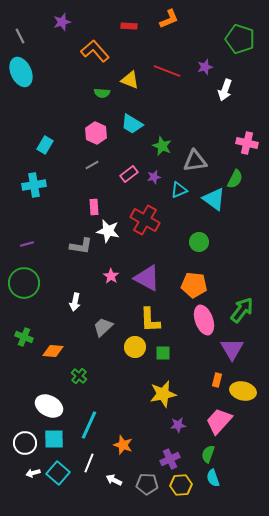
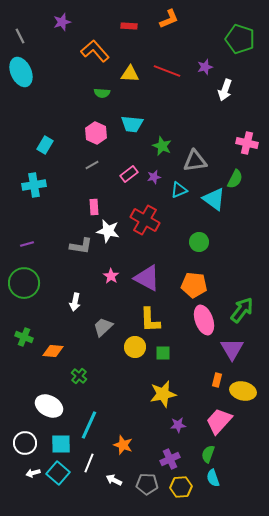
yellow triangle at (130, 80): moved 6 px up; rotated 18 degrees counterclockwise
cyan trapezoid at (132, 124): rotated 25 degrees counterclockwise
cyan square at (54, 439): moved 7 px right, 5 px down
yellow hexagon at (181, 485): moved 2 px down
